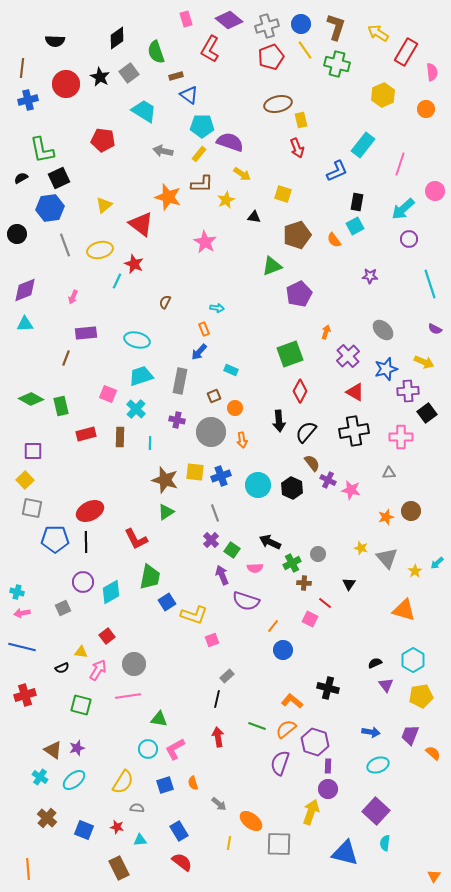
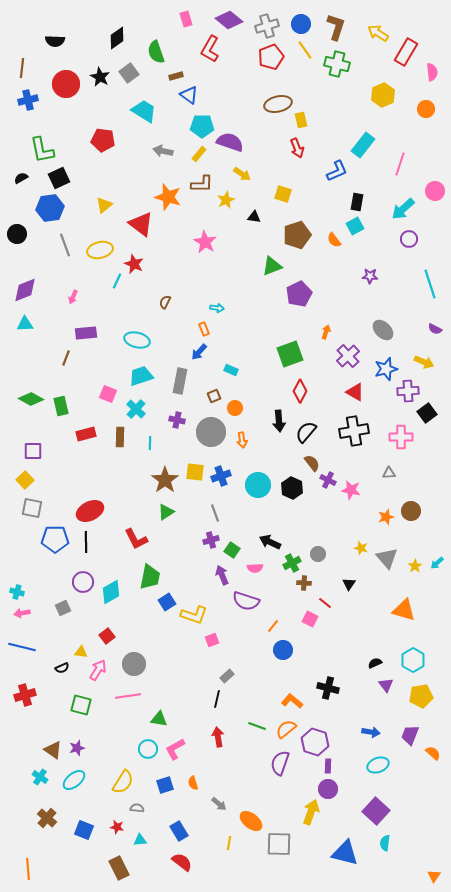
brown star at (165, 480): rotated 20 degrees clockwise
purple cross at (211, 540): rotated 28 degrees clockwise
yellow star at (415, 571): moved 5 px up
